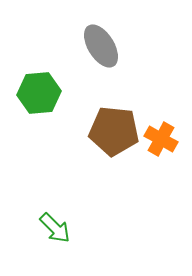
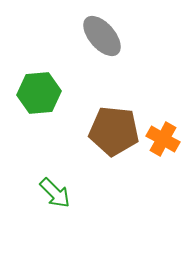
gray ellipse: moved 1 px right, 10 px up; rotated 9 degrees counterclockwise
orange cross: moved 2 px right
green arrow: moved 35 px up
